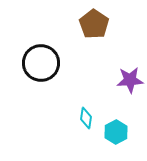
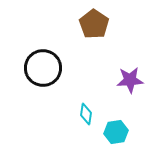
black circle: moved 2 px right, 5 px down
cyan diamond: moved 4 px up
cyan hexagon: rotated 20 degrees clockwise
